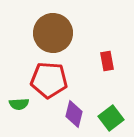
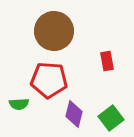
brown circle: moved 1 px right, 2 px up
